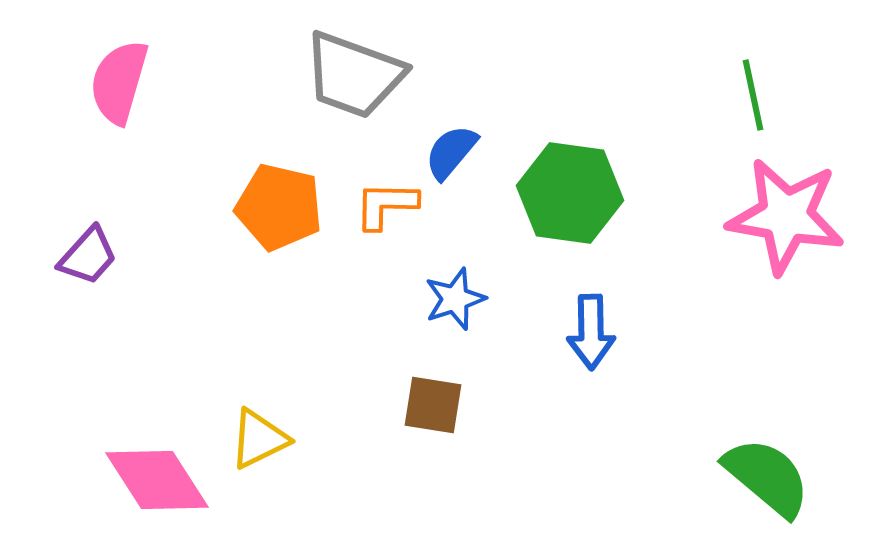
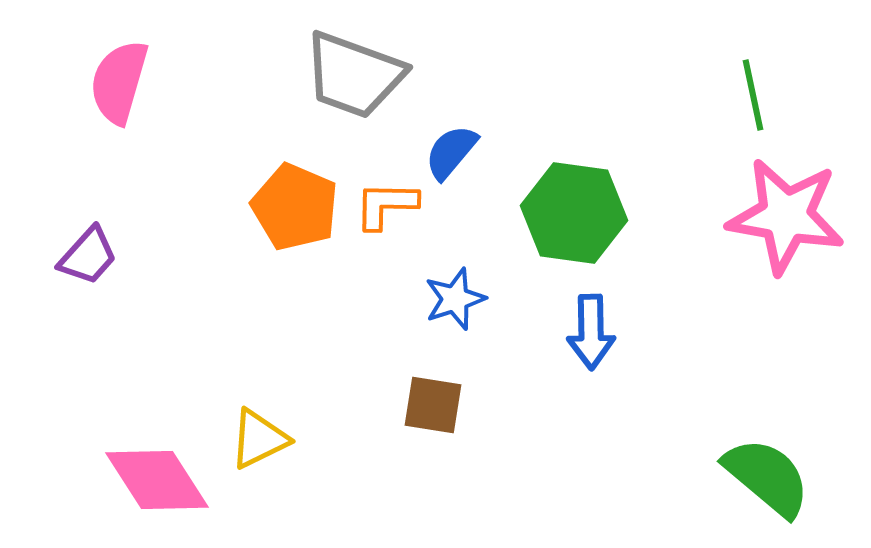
green hexagon: moved 4 px right, 20 px down
orange pentagon: moved 16 px right; rotated 10 degrees clockwise
